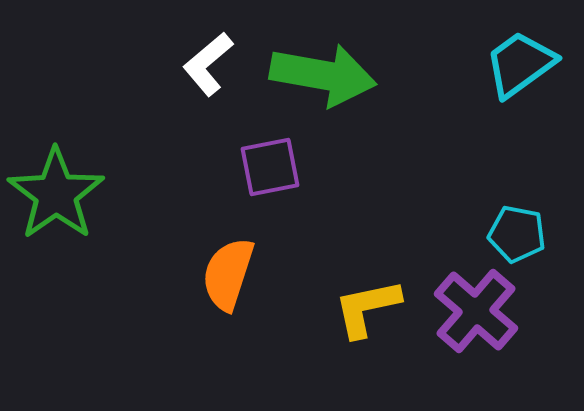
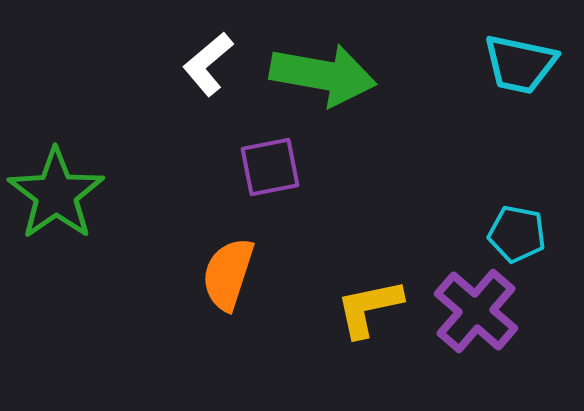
cyan trapezoid: rotated 132 degrees counterclockwise
yellow L-shape: moved 2 px right
